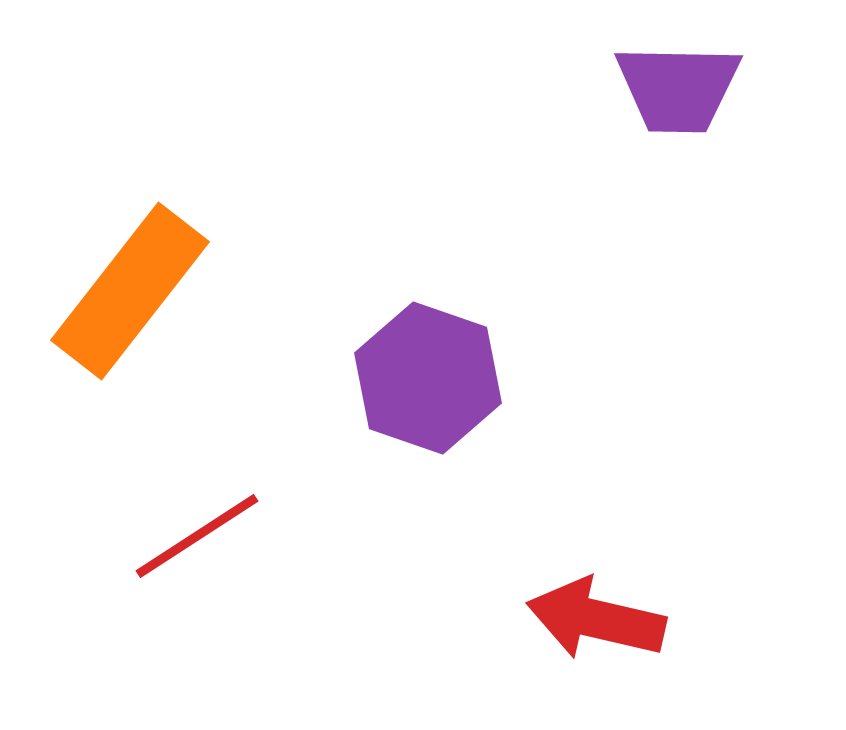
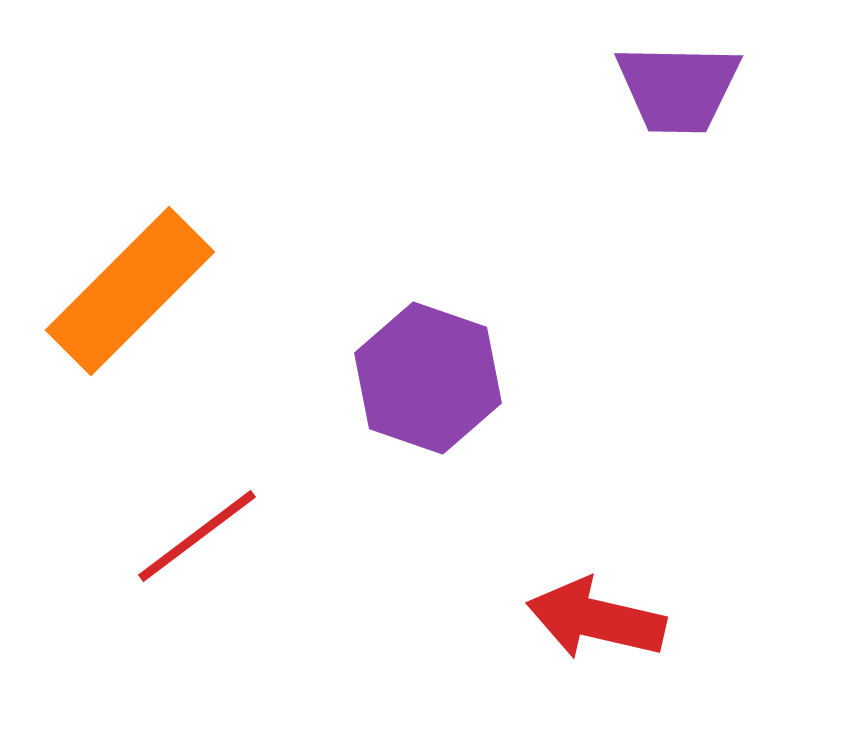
orange rectangle: rotated 7 degrees clockwise
red line: rotated 4 degrees counterclockwise
